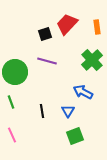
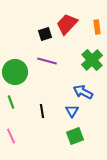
blue triangle: moved 4 px right
pink line: moved 1 px left, 1 px down
